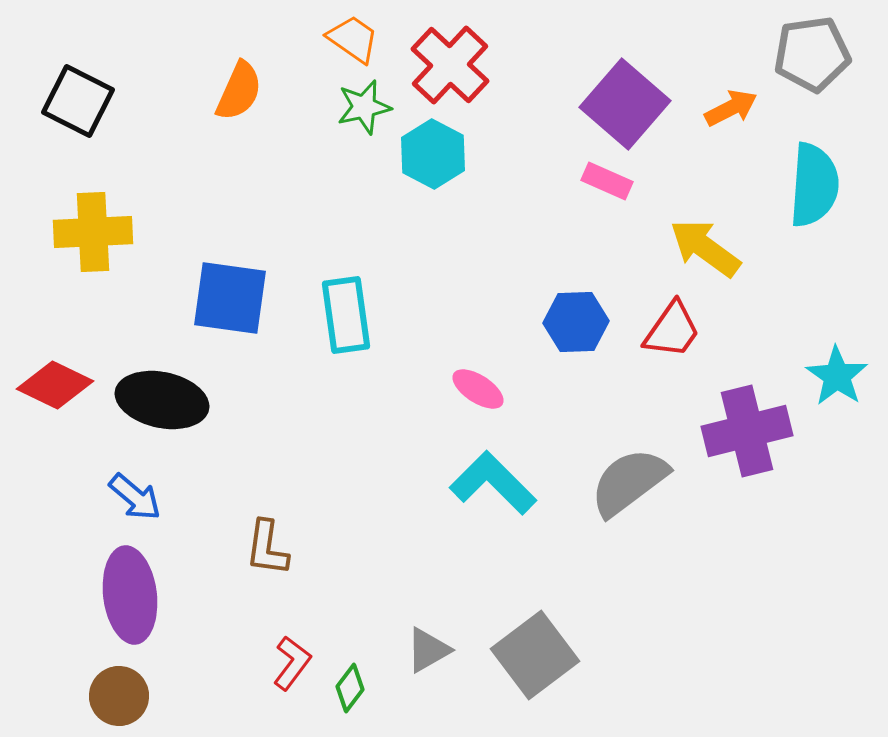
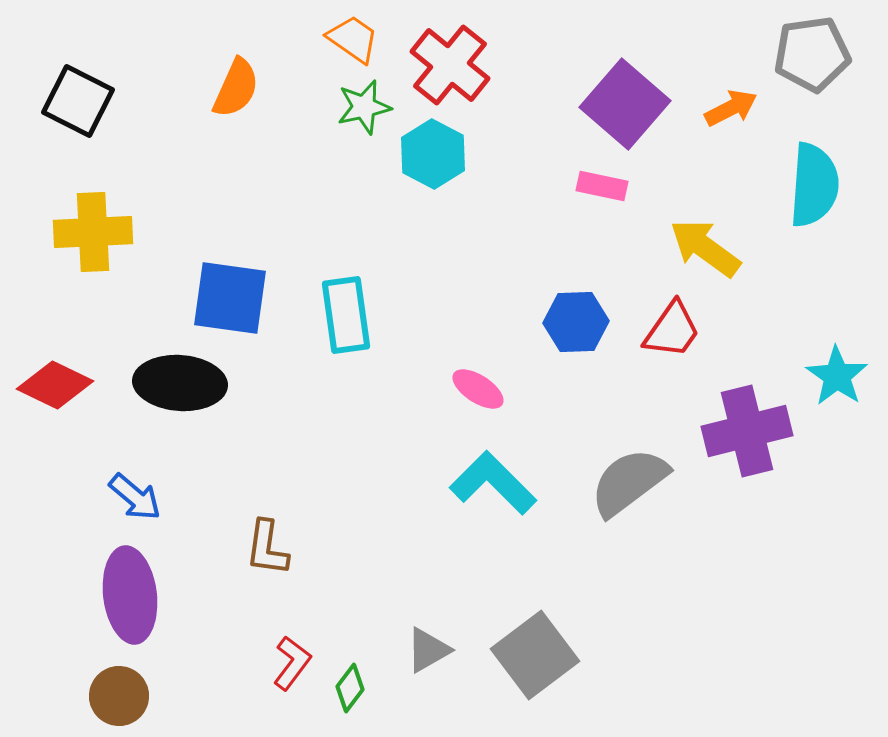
red cross: rotated 4 degrees counterclockwise
orange semicircle: moved 3 px left, 3 px up
pink rectangle: moved 5 px left, 5 px down; rotated 12 degrees counterclockwise
black ellipse: moved 18 px right, 17 px up; rotated 8 degrees counterclockwise
